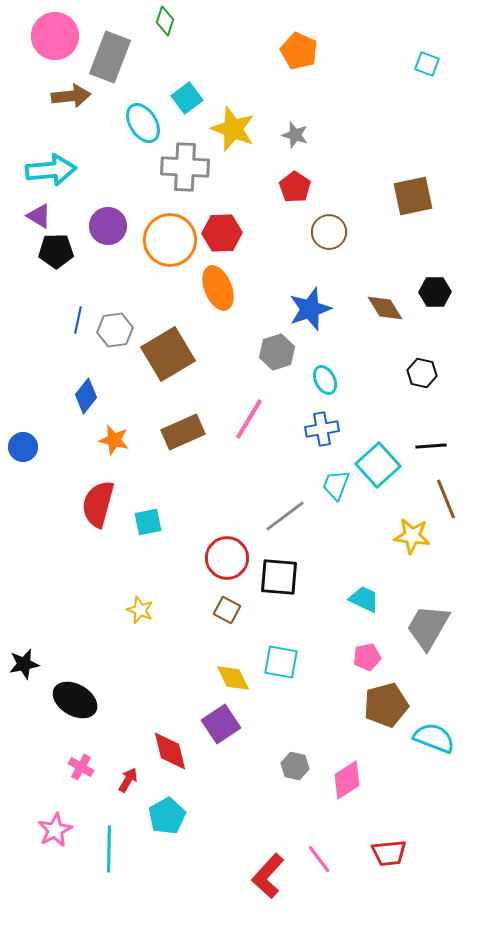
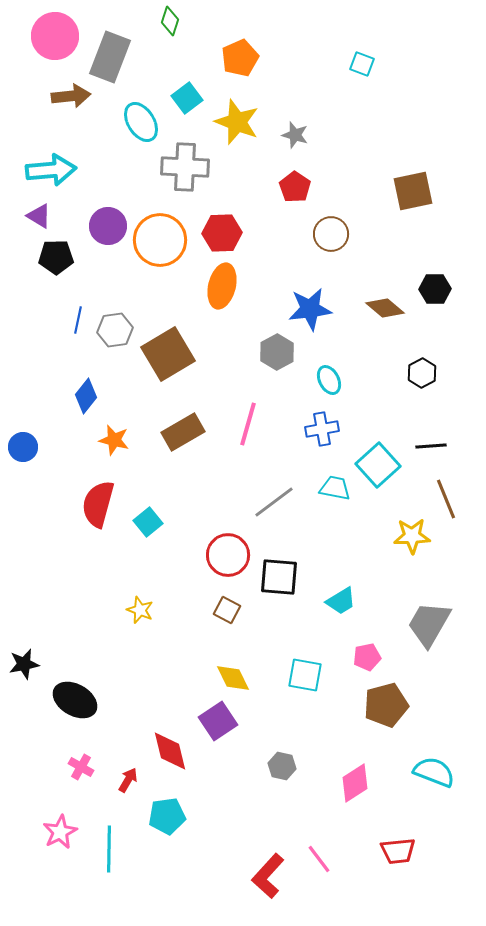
green diamond at (165, 21): moved 5 px right
orange pentagon at (299, 51): moved 59 px left, 7 px down; rotated 24 degrees clockwise
cyan square at (427, 64): moved 65 px left
cyan ellipse at (143, 123): moved 2 px left, 1 px up
yellow star at (233, 129): moved 4 px right, 7 px up
brown square at (413, 196): moved 5 px up
brown circle at (329, 232): moved 2 px right, 2 px down
orange circle at (170, 240): moved 10 px left
black pentagon at (56, 251): moved 6 px down
orange ellipse at (218, 288): moved 4 px right, 2 px up; rotated 36 degrees clockwise
black hexagon at (435, 292): moved 3 px up
brown diamond at (385, 308): rotated 18 degrees counterclockwise
blue star at (310, 309): rotated 12 degrees clockwise
gray hexagon at (277, 352): rotated 12 degrees counterclockwise
black hexagon at (422, 373): rotated 20 degrees clockwise
cyan ellipse at (325, 380): moved 4 px right
pink line at (249, 419): moved 1 px left, 5 px down; rotated 15 degrees counterclockwise
brown rectangle at (183, 432): rotated 6 degrees counterclockwise
cyan trapezoid at (336, 485): moved 1 px left, 3 px down; rotated 80 degrees clockwise
gray line at (285, 516): moved 11 px left, 14 px up
cyan square at (148, 522): rotated 28 degrees counterclockwise
yellow star at (412, 536): rotated 9 degrees counterclockwise
red circle at (227, 558): moved 1 px right, 3 px up
cyan trapezoid at (364, 599): moved 23 px left, 2 px down; rotated 124 degrees clockwise
gray trapezoid at (428, 627): moved 1 px right, 3 px up
cyan square at (281, 662): moved 24 px right, 13 px down
purple square at (221, 724): moved 3 px left, 3 px up
cyan semicircle at (434, 738): moved 34 px down
gray hexagon at (295, 766): moved 13 px left
pink diamond at (347, 780): moved 8 px right, 3 px down
cyan pentagon at (167, 816): rotated 21 degrees clockwise
pink star at (55, 830): moved 5 px right, 2 px down
red trapezoid at (389, 853): moved 9 px right, 2 px up
